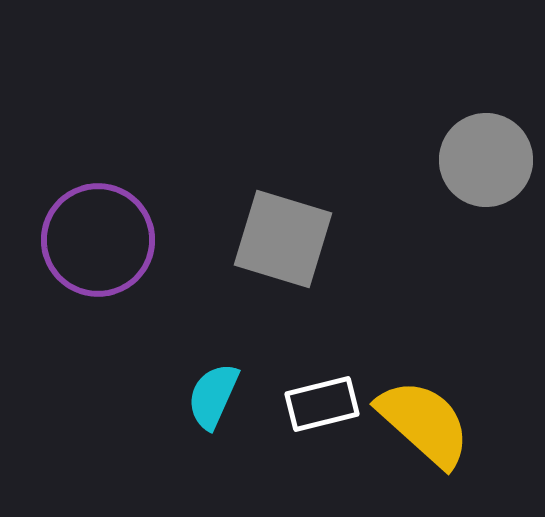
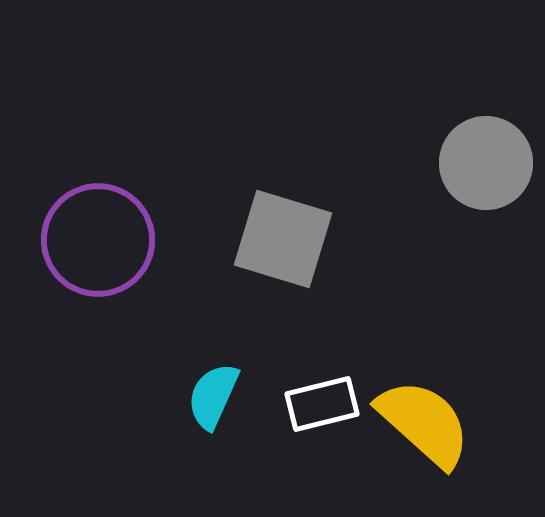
gray circle: moved 3 px down
